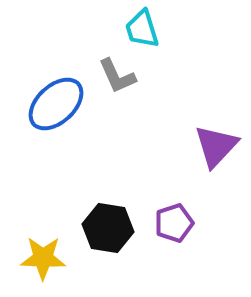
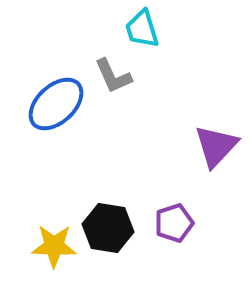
gray L-shape: moved 4 px left
yellow star: moved 11 px right, 12 px up
